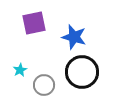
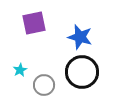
blue star: moved 6 px right
